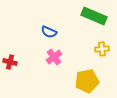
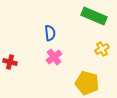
blue semicircle: moved 1 px right, 1 px down; rotated 119 degrees counterclockwise
yellow cross: rotated 24 degrees counterclockwise
yellow pentagon: moved 2 px down; rotated 25 degrees clockwise
